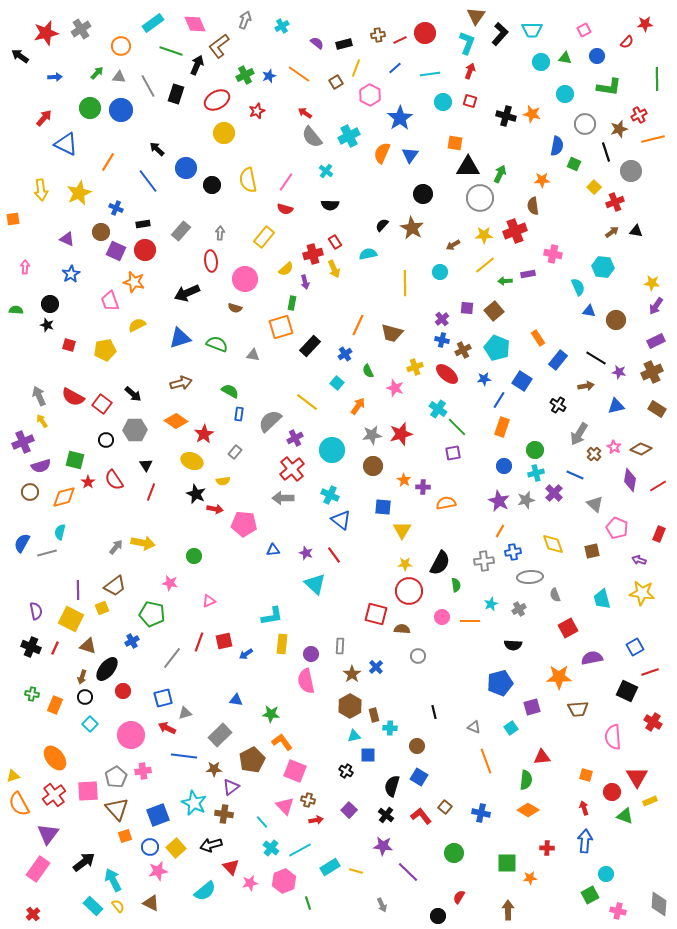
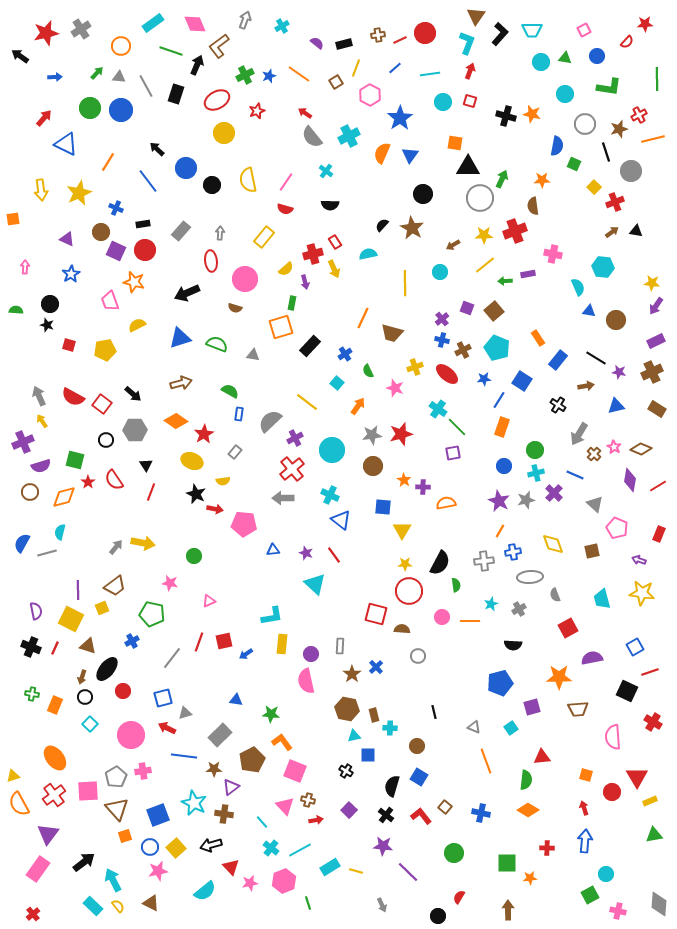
gray line at (148, 86): moved 2 px left
green arrow at (500, 174): moved 2 px right, 5 px down
purple square at (467, 308): rotated 16 degrees clockwise
orange line at (358, 325): moved 5 px right, 7 px up
brown hexagon at (350, 706): moved 3 px left, 3 px down; rotated 20 degrees counterclockwise
green triangle at (625, 816): moved 29 px right, 19 px down; rotated 30 degrees counterclockwise
